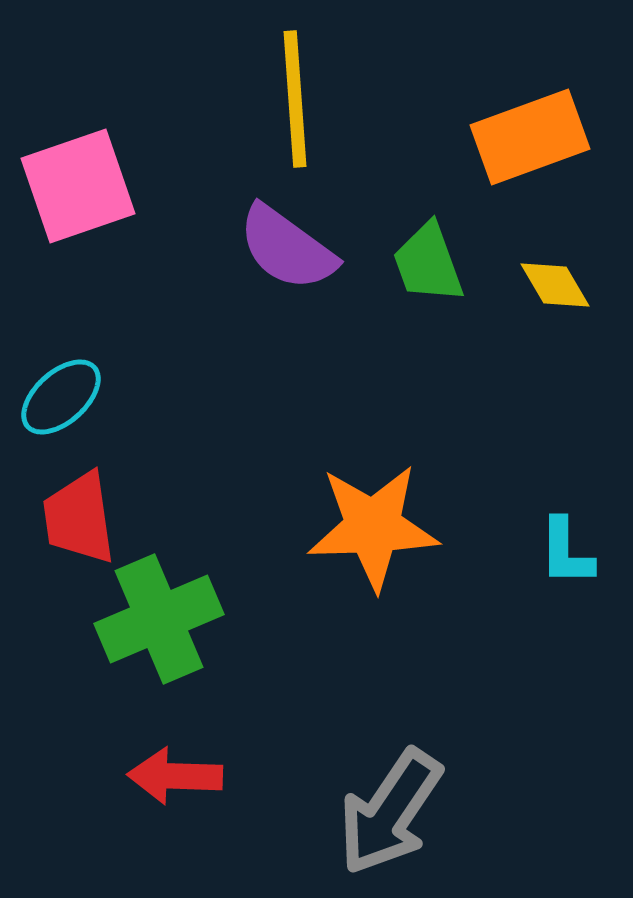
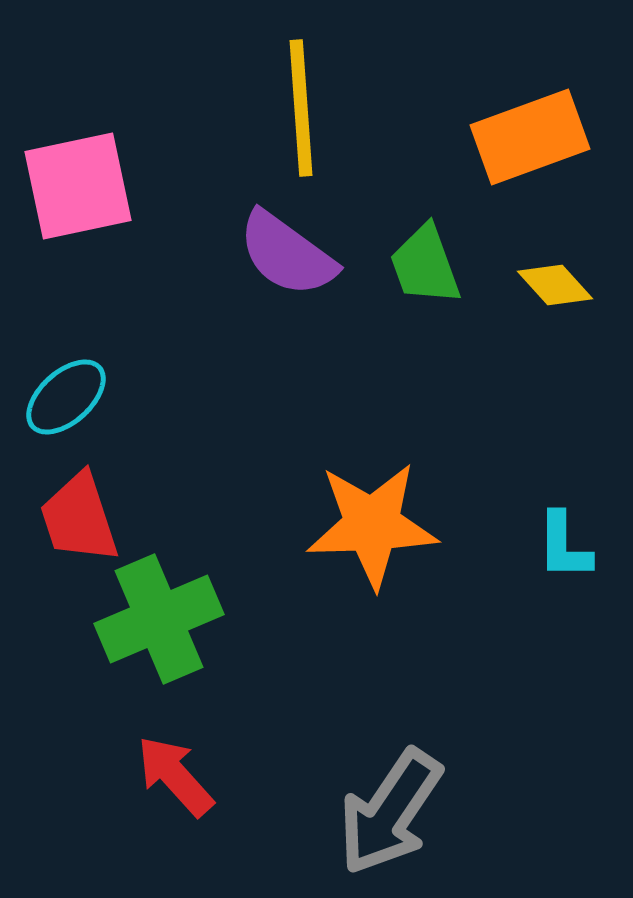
yellow line: moved 6 px right, 9 px down
pink square: rotated 7 degrees clockwise
purple semicircle: moved 6 px down
green trapezoid: moved 3 px left, 2 px down
yellow diamond: rotated 12 degrees counterclockwise
cyan ellipse: moved 5 px right
red trapezoid: rotated 10 degrees counterclockwise
orange star: moved 1 px left, 2 px up
cyan L-shape: moved 2 px left, 6 px up
red arrow: rotated 46 degrees clockwise
